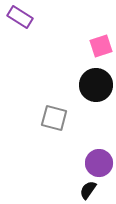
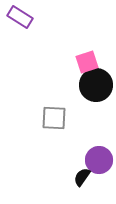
pink square: moved 14 px left, 16 px down
gray square: rotated 12 degrees counterclockwise
purple circle: moved 3 px up
black semicircle: moved 6 px left, 13 px up
